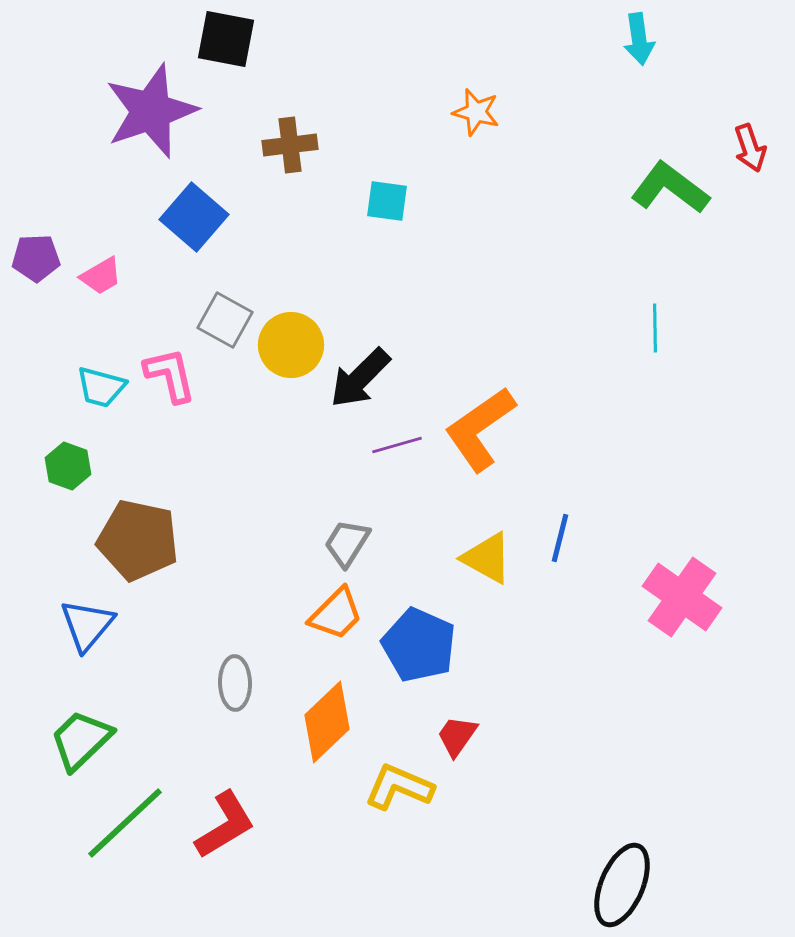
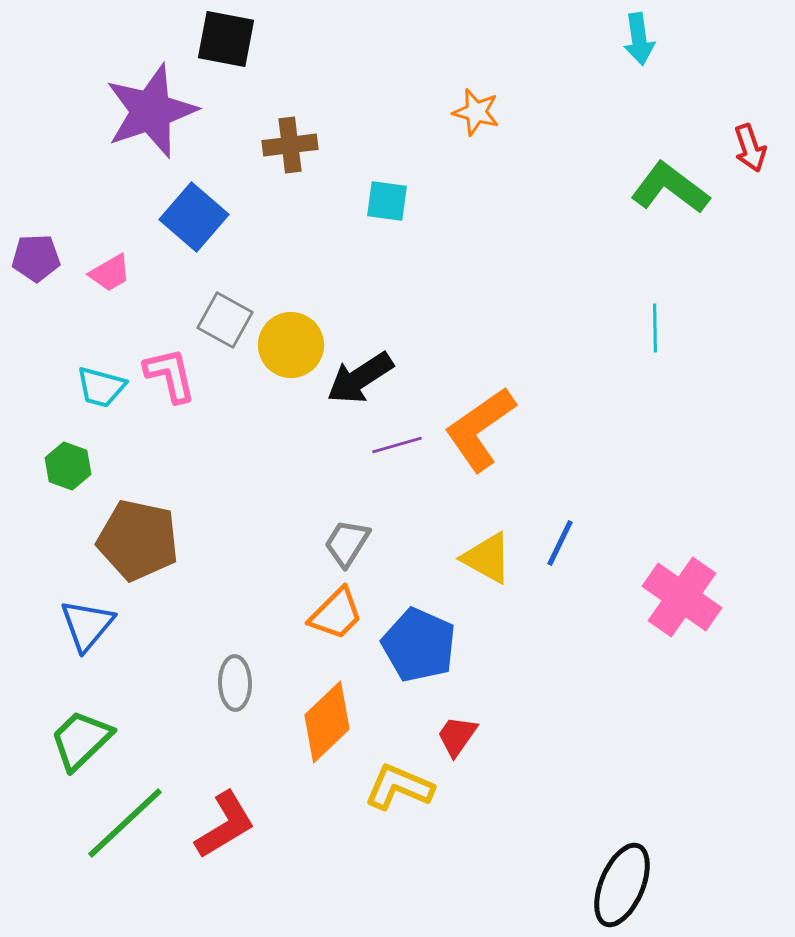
pink trapezoid: moved 9 px right, 3 px up
black arrow: rotated 12 degrees clockwise
blue line: moved 5 px down; rotated 12 degrees clockwise
